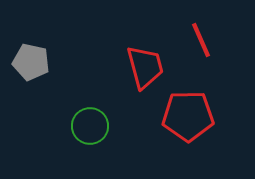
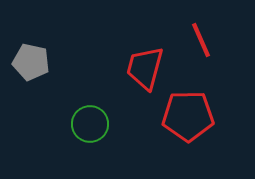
red trapezoid: moved 1 px down; rotated 150 degrees counterclockwise
green circle: moved 2 px up
